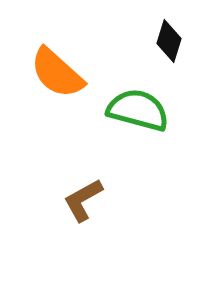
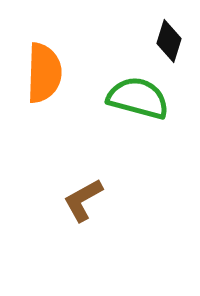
orange semicircle: moved 13 px left; rotated 130 degrees counterclockwise
green semicircle: moved 12 px up
